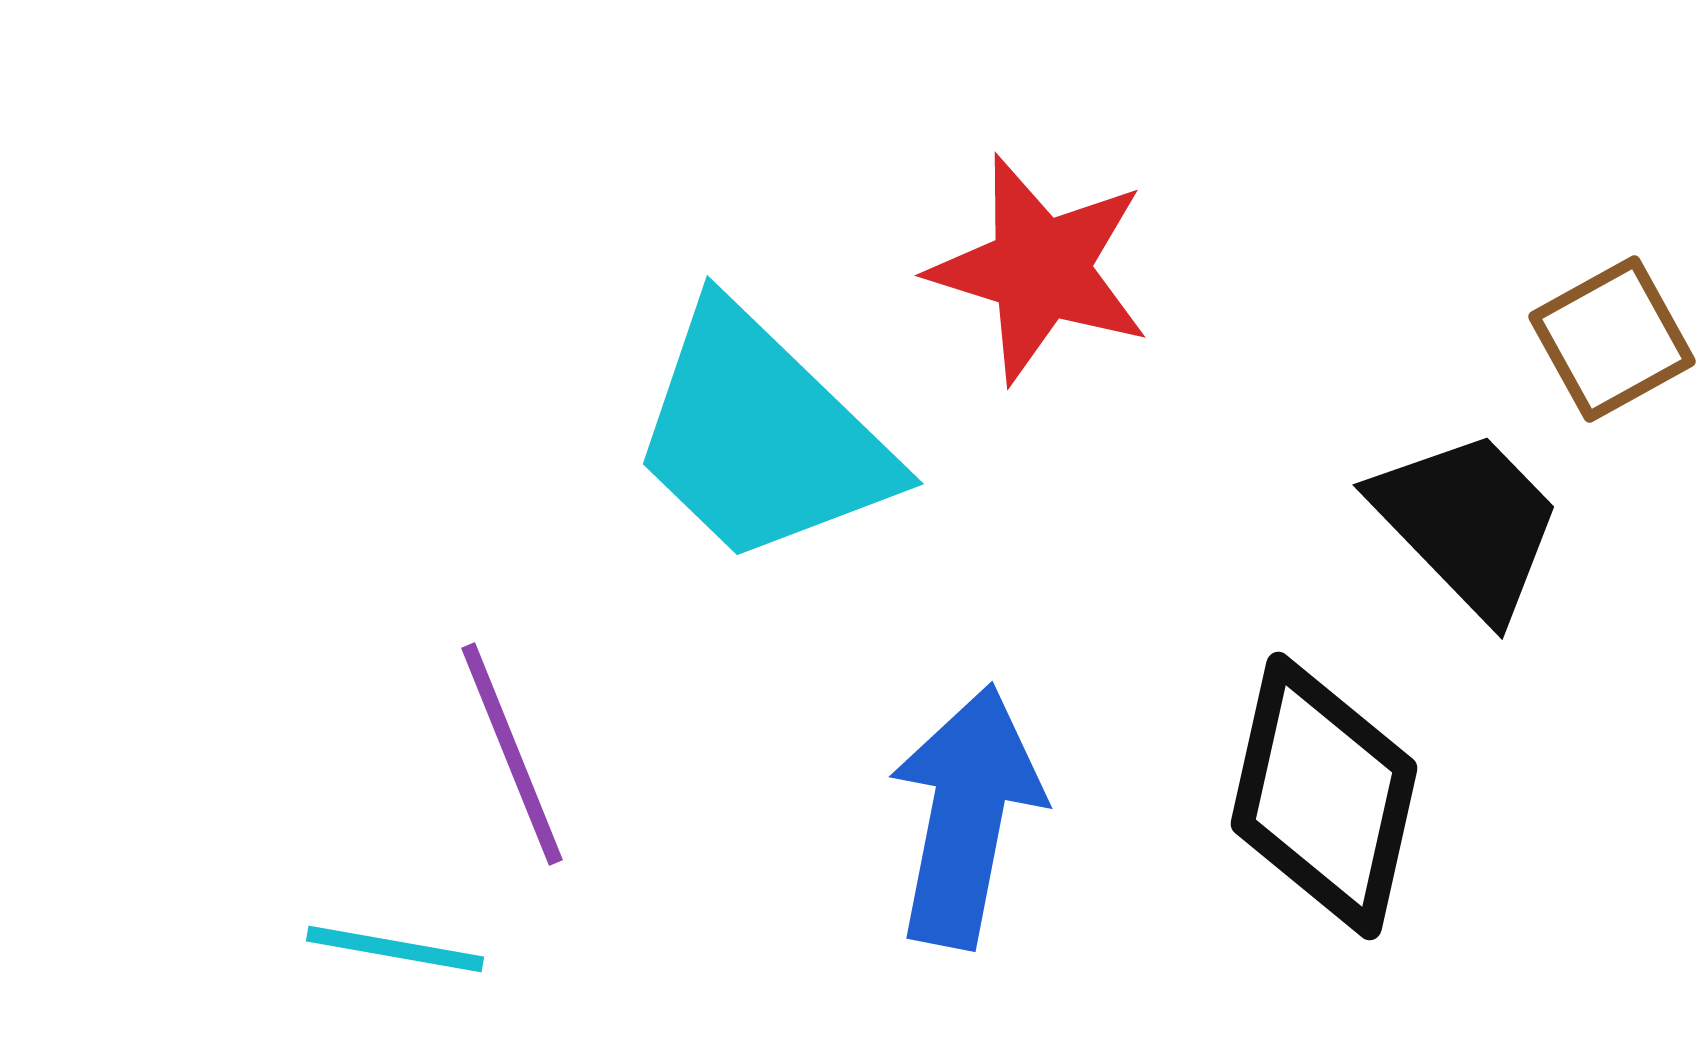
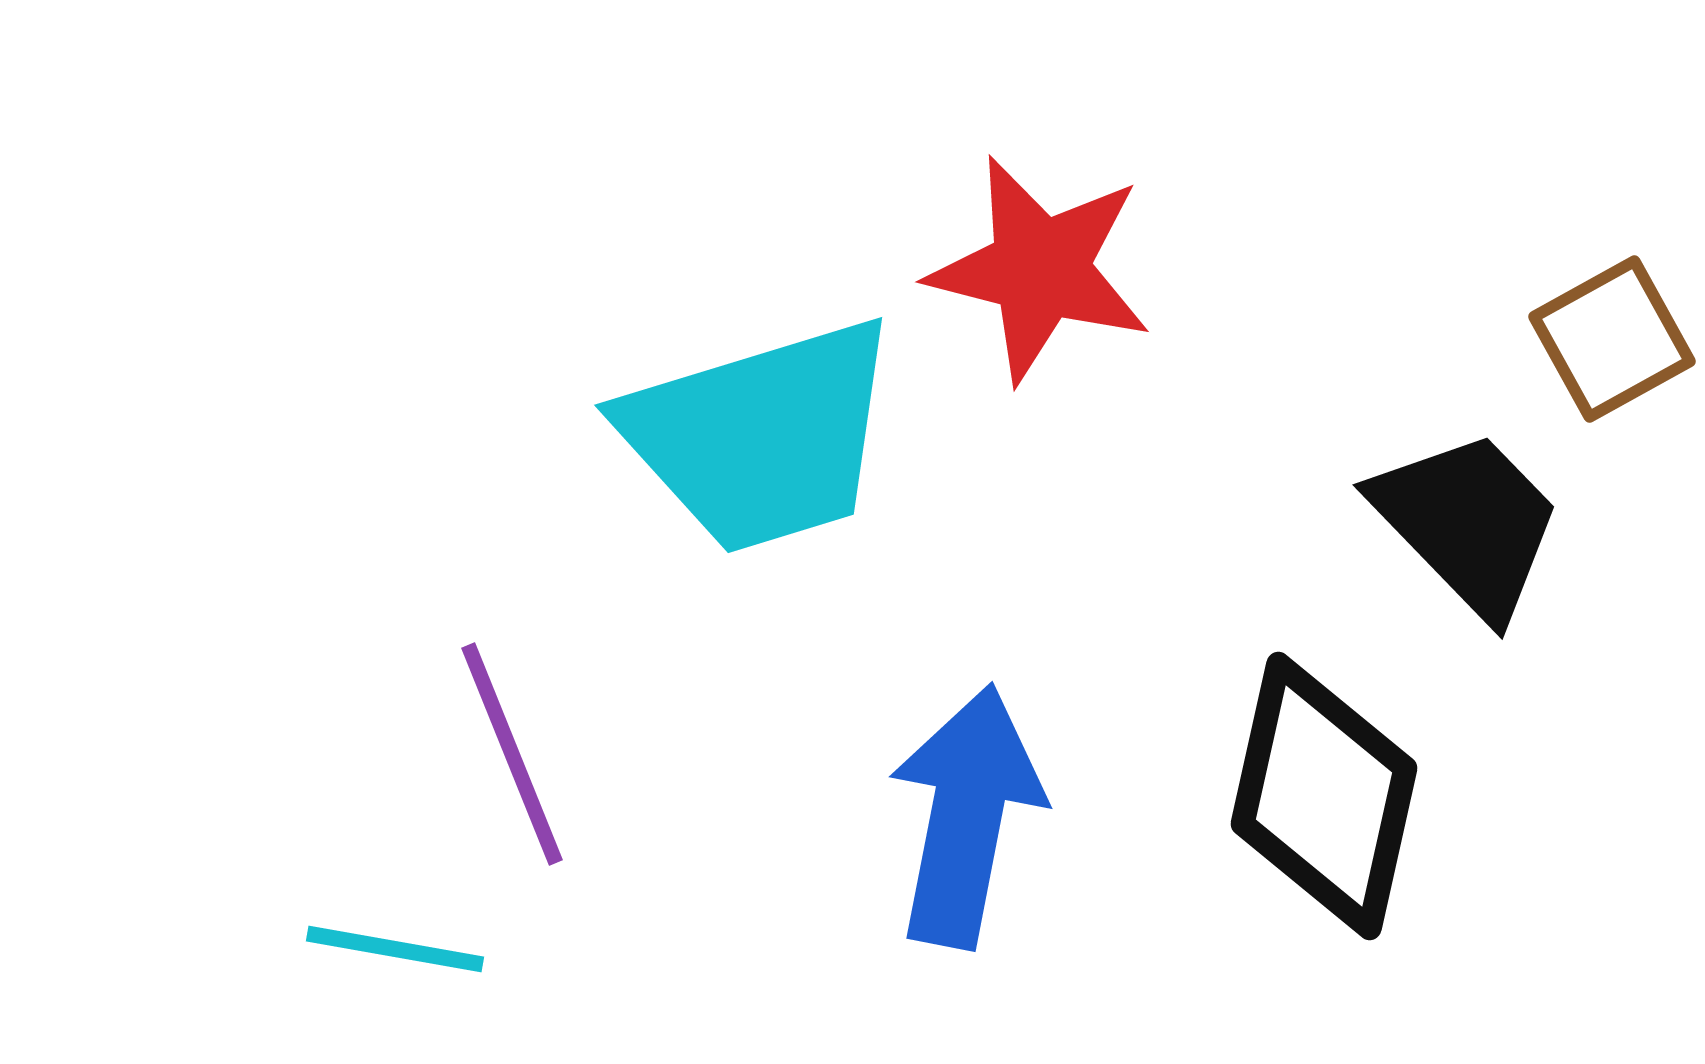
red star: rotated 3 degrees counterclockwise
cyan trapezoid: rotated 61 degrees counterclockwise
